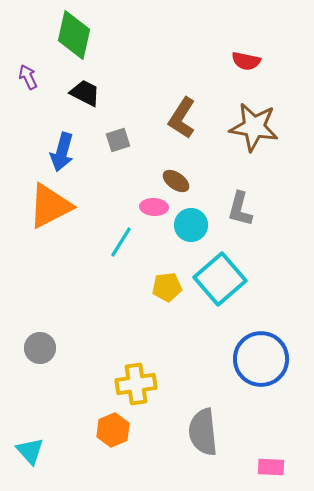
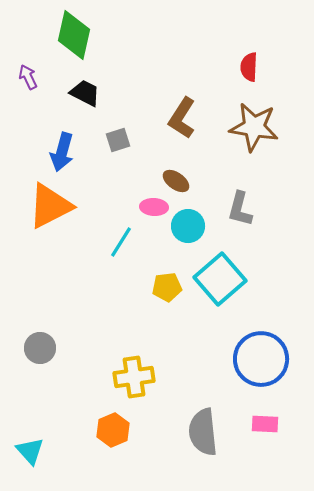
red semicircle: moved 3 px right, 6 px down; rotated 80 degrees clockwise
cyan circle: moved 3 px left, 1 px down
yellow cross: moved 2 px left, 7 px up
pink rectangle: moved 6 px left, 43 px up
